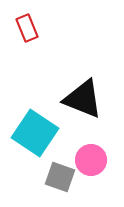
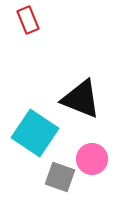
red rectangle: moved 1 px right, 8 px up
black triangle: moved 2 px left
pink circle: moved 1 px right, 1 px up
